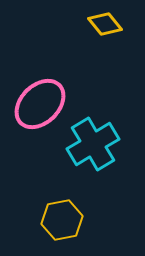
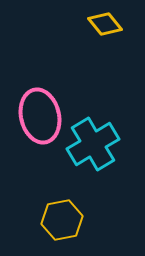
pink ellipse: moved 12 px down; rotated 58 degrees counterclockwise
